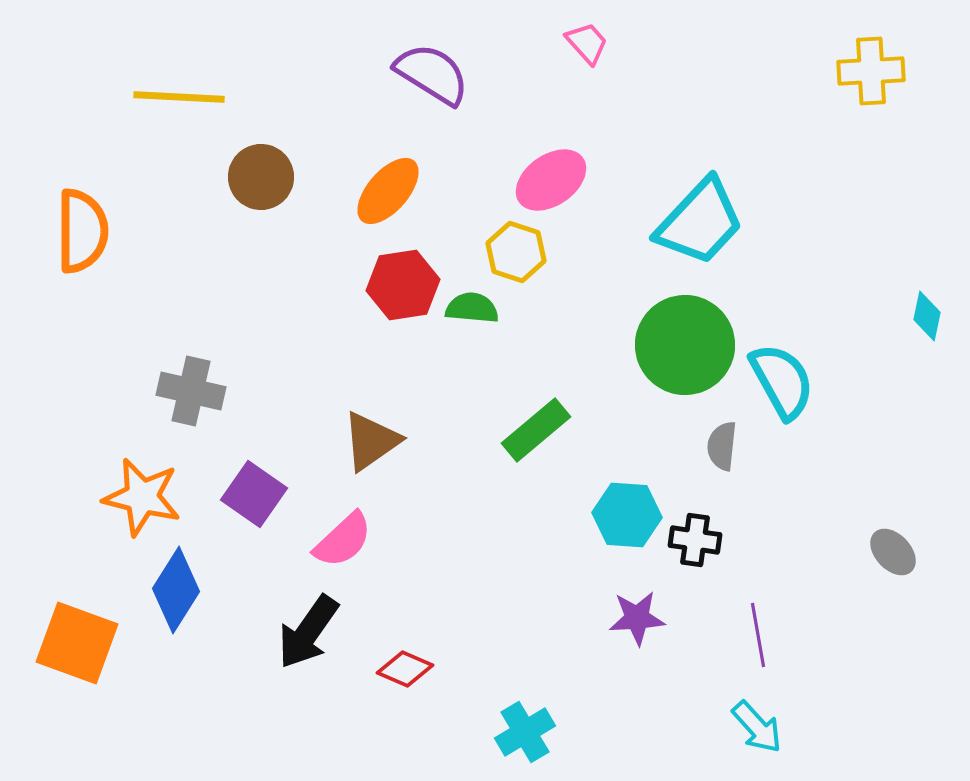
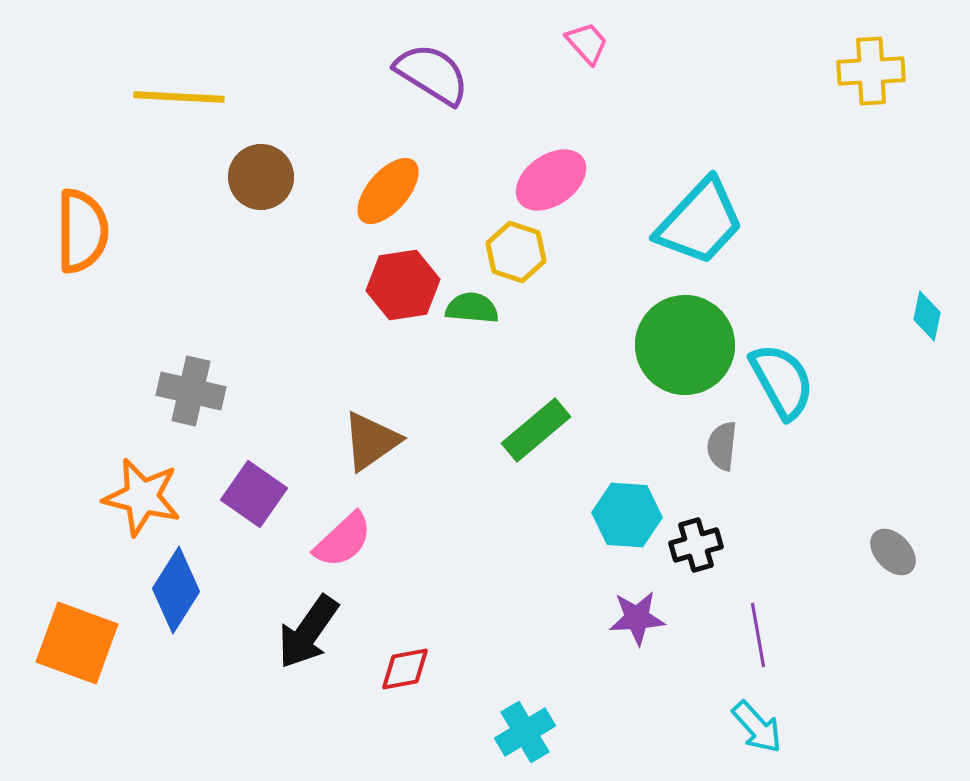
black cross: moved 1 px right, 5 px down; rotated 24 degrees counterclockwise
red diamond: rotated 34 degrees counterclockwise
